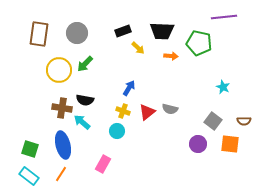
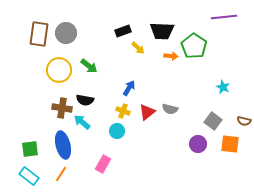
gray circle: moved 11 px left
green pentagon: moved 5 px left, 3 px down; rotated 20 degrees clockwise
green arrow: moved 4 px right, 2 px down; rotated 96 degrees counterclockwise
brown semicircle: rotated 16 degrees clockwise
green square: rotated 24 degrees counterclockwise
